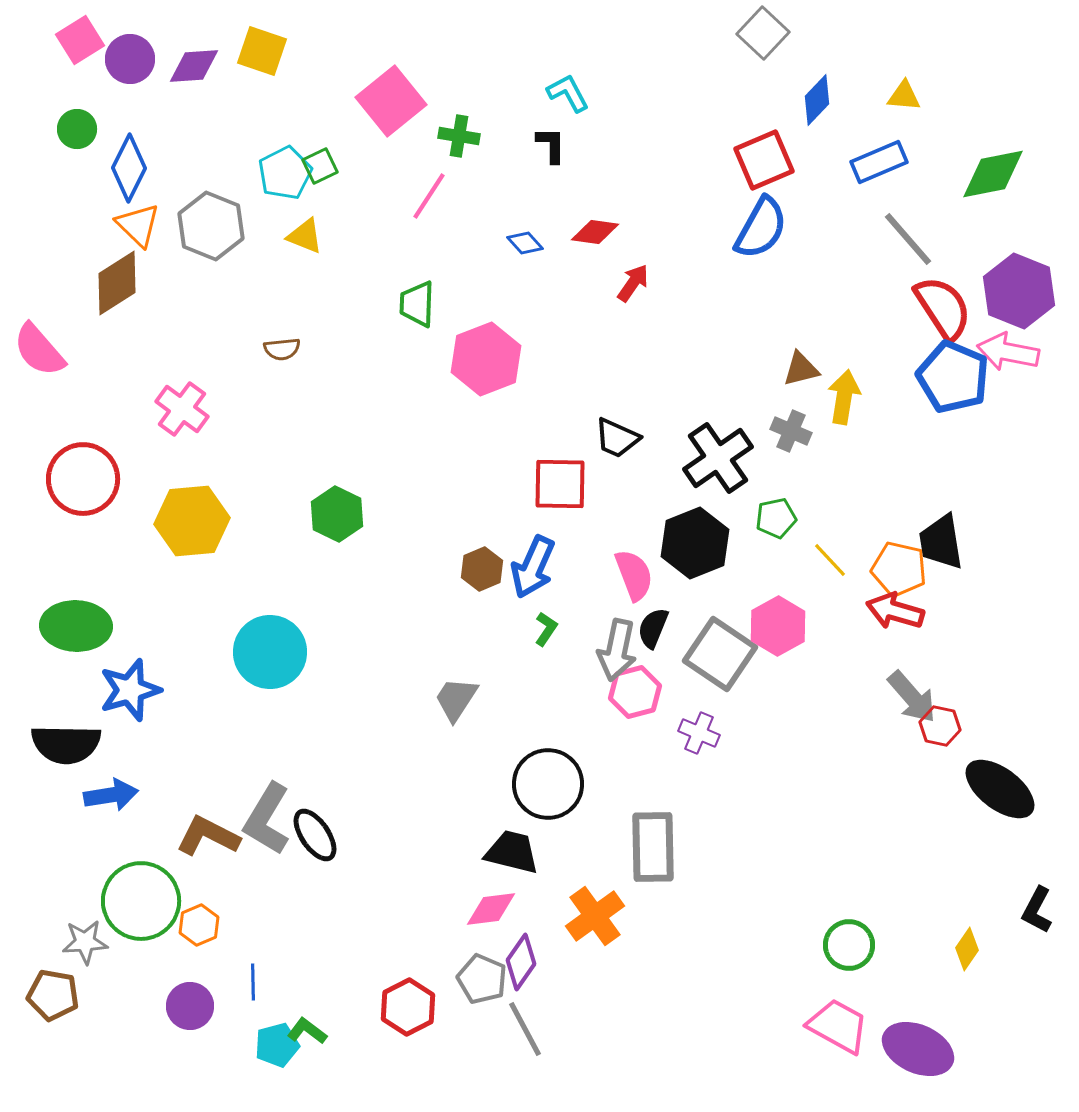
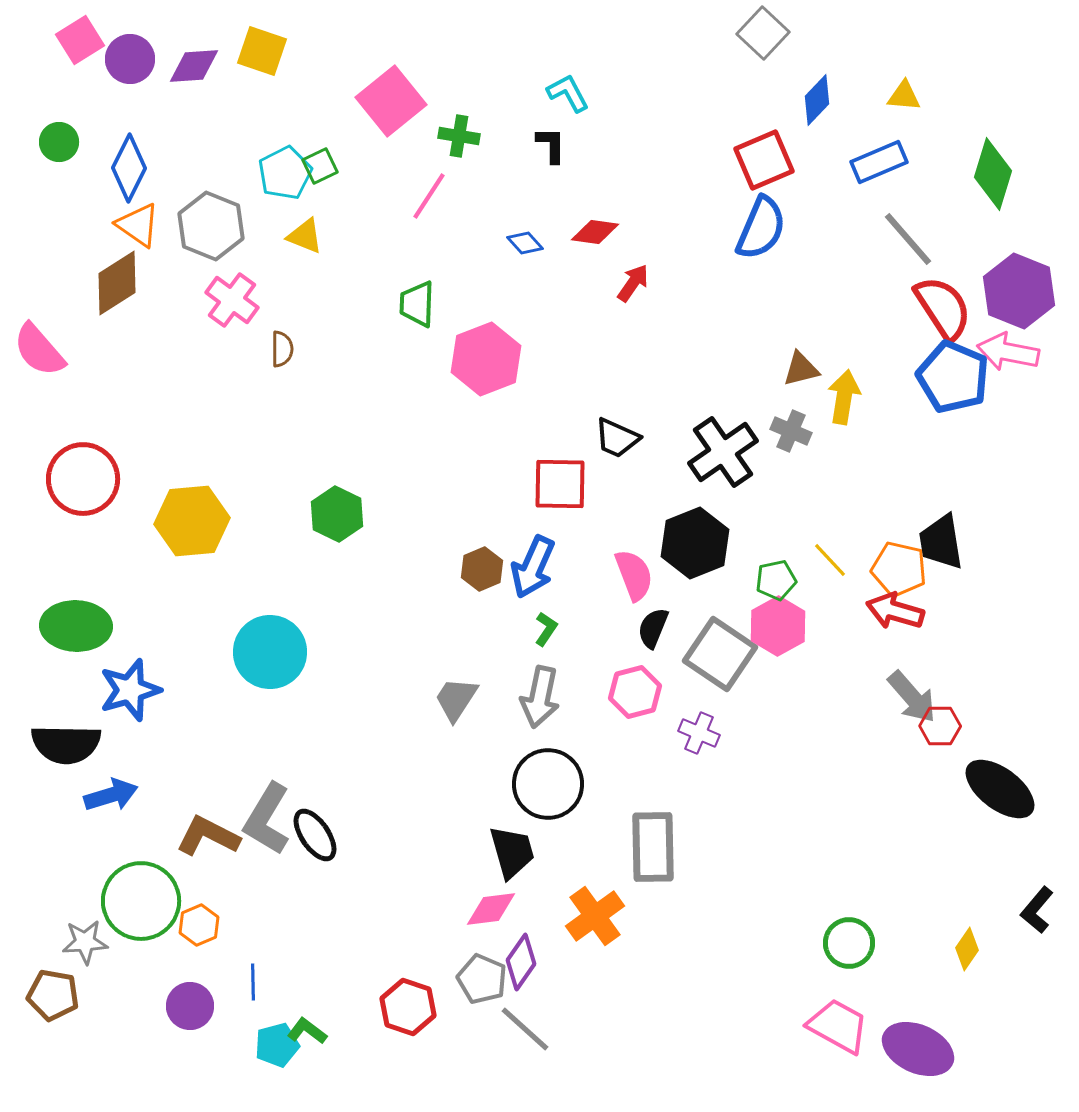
green circle at (77, 129): moved 18 px left, 13 px down
green diamond at (993, 174): rotated 62 degrees counterclockwise
orange triangle at (138, 225): rotated 9 degrees counterclockwise
blue semicircle at (761, 228): rotated 6 degrees counterclockwise
brown semicircle at (282, 349): rotated 84 degrees counterclockwise
pink cross at (182, 409): moved 50 px right, 109 px up
black cross at (718, 458): moved 5 px right, 6 px up
green pentagon at (776, 518): moved 62 px down
gray arrow at (617, 650): moved 77 px left, 47 px down
red hexagon at (940, 726): rotated 12 degrees counterclockwise
blue arrow at (111, 795): rotated 8 degrees counterclockwise
black trapezoid at (512, 852): rotated 60 degrees clockwise
black L-shape at (1037, 910): rotated 12 degrees clockwise
green circle at (849, 945): moved 2 px up
red hexagon at (408, 1007): rotated 14 degrees counterclockwise
gray line at (525, 1029): rotated 20 degrees counterclockwise
